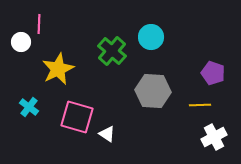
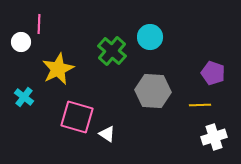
cyan circle: moved 1 px left
cyan cross: moved 5 px left, 10 px up
white cross: rotated 10 degrees clockwise
